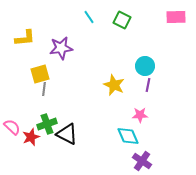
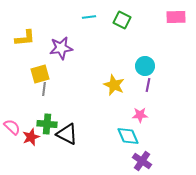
cyan line: rotated 64 degrees counterclockwise
green cross: rotated 24 degrees clockwise
